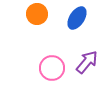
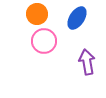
purple arrow: rotated 50 degrees counterclockwise
pink circle: moved 8 px left, 27 px up
